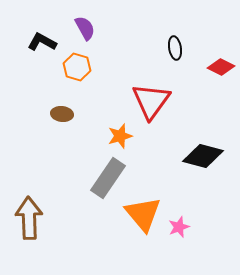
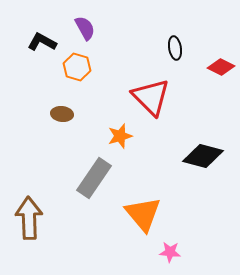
red triangle: moved 4 px up; rotated 21 degrees counterclockwise
gray rectangle: moved 14 px left
pink star: moved 9 px left, 25 px down; rotated 25 degrees clockwise
